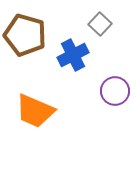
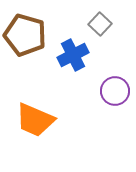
orange trapezoid: moved 9 px down
